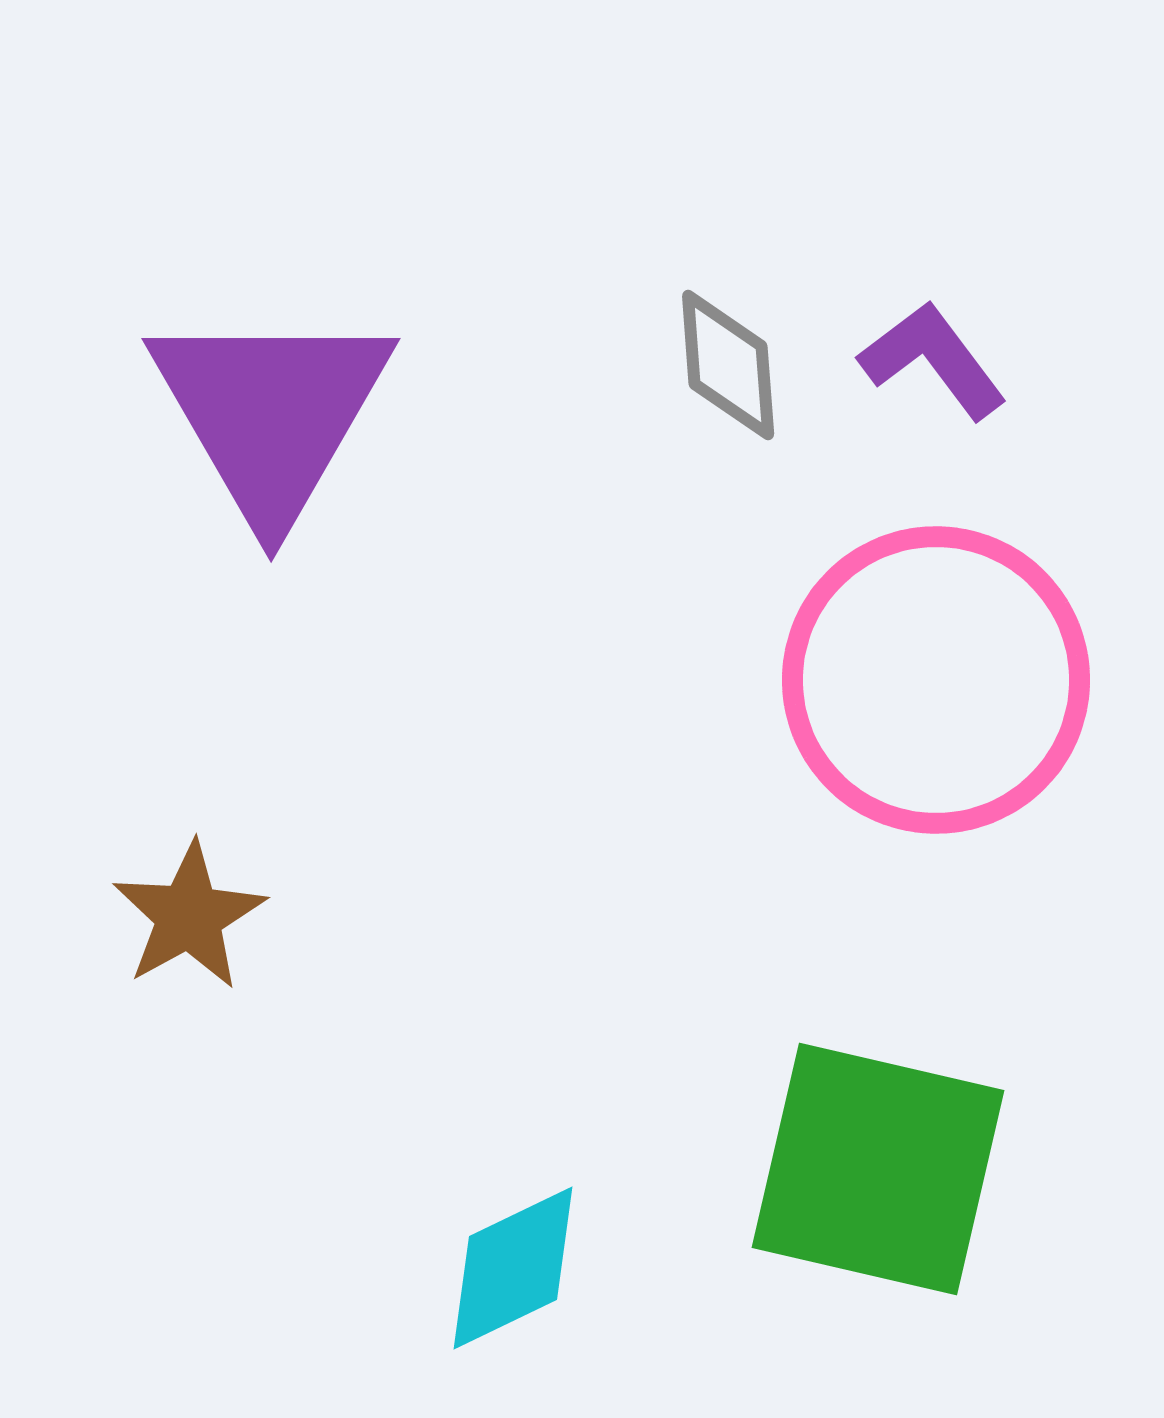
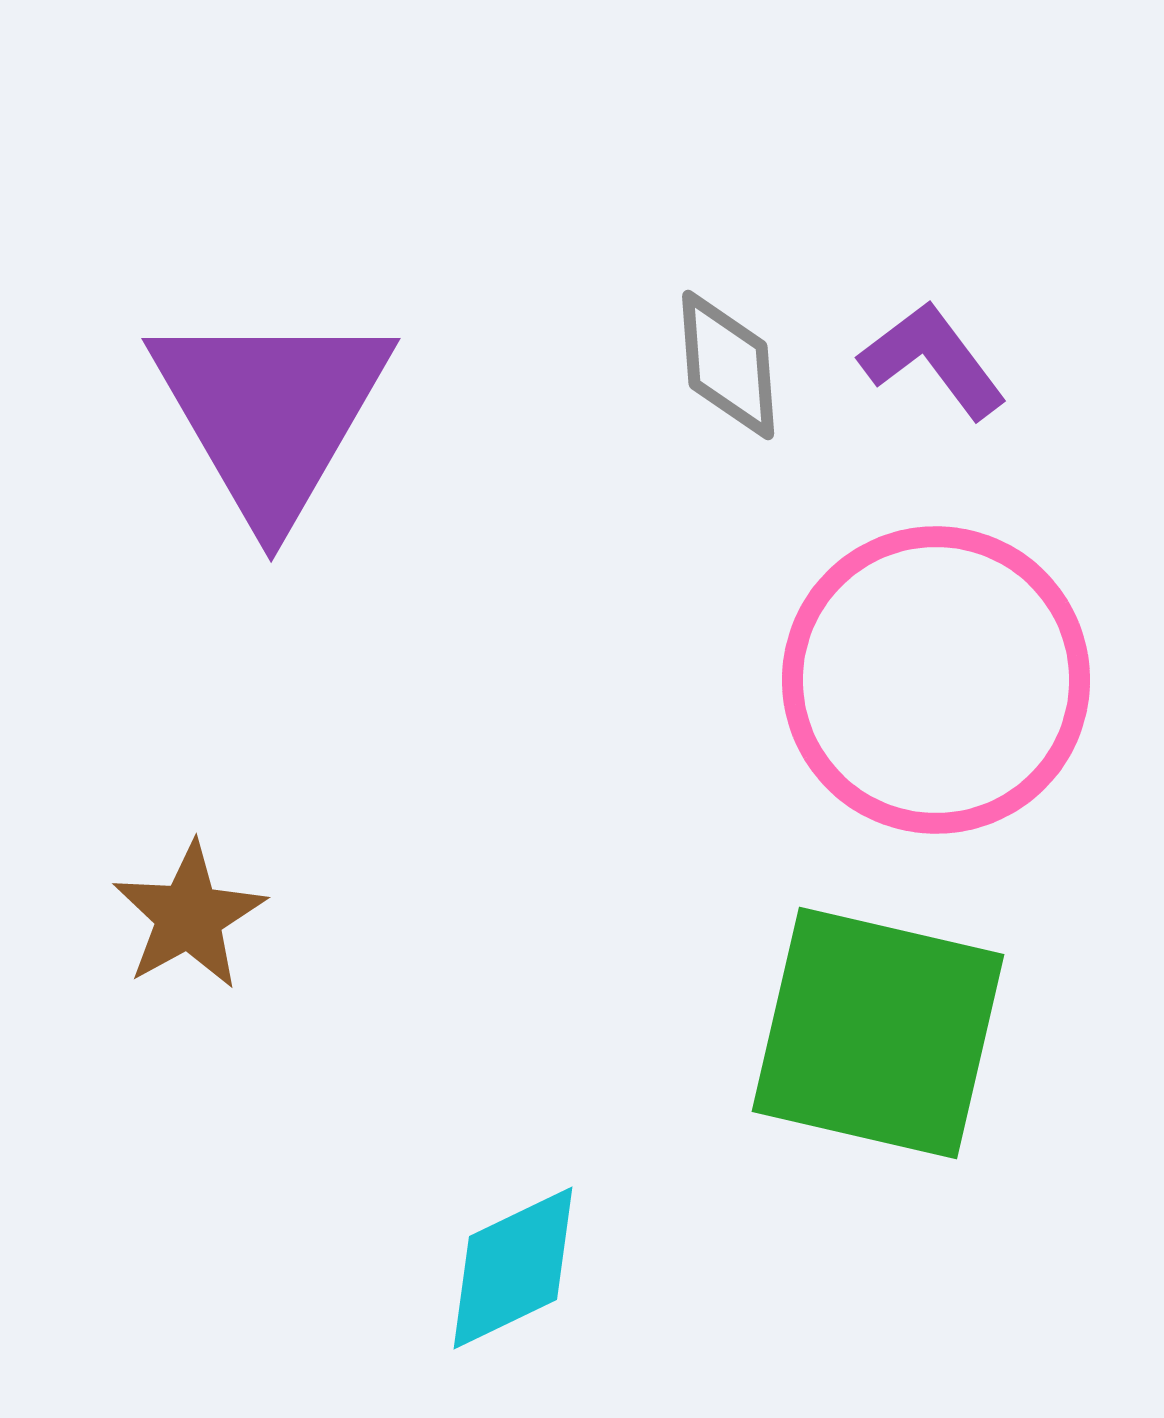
green square: moved 136 px up
